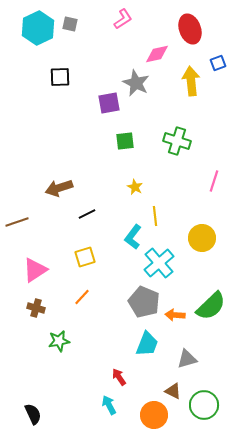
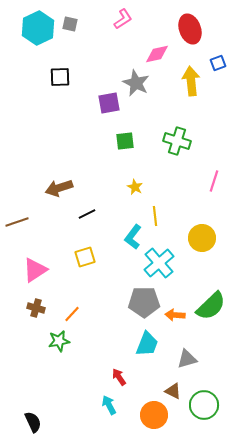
orange line: moved 10 px left, 17 px down
gray pentagon: rotated 24 degrees counterclockwise
black semicircle: moved 8 px down
